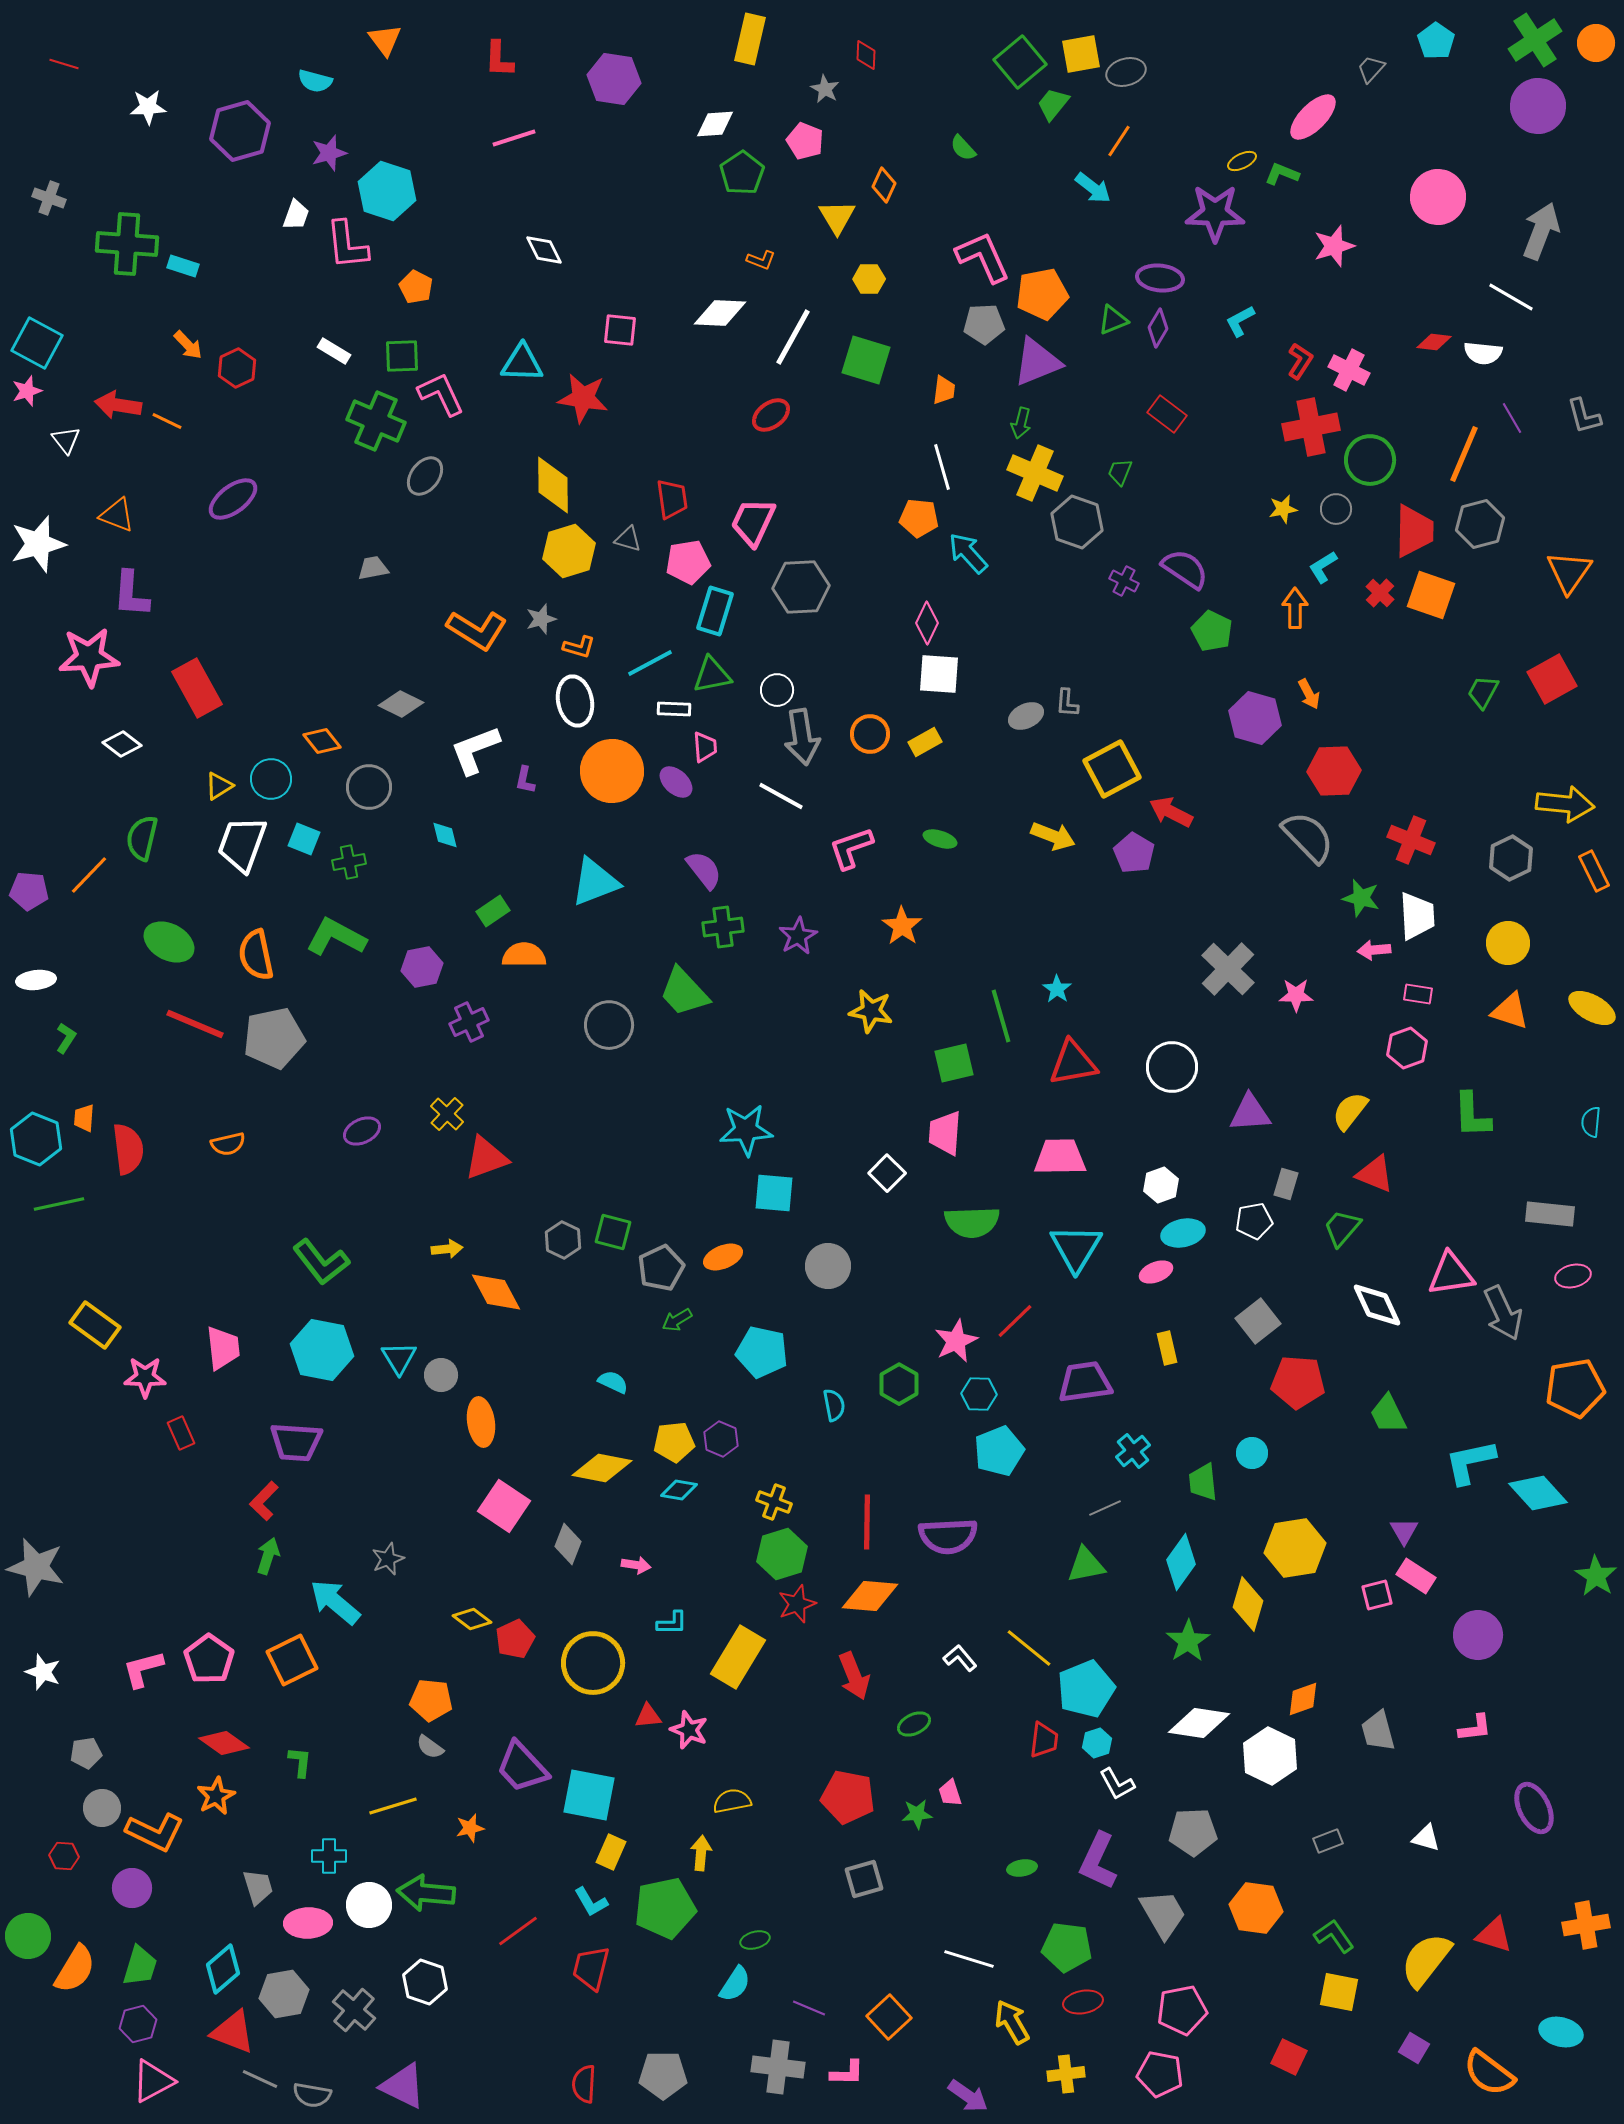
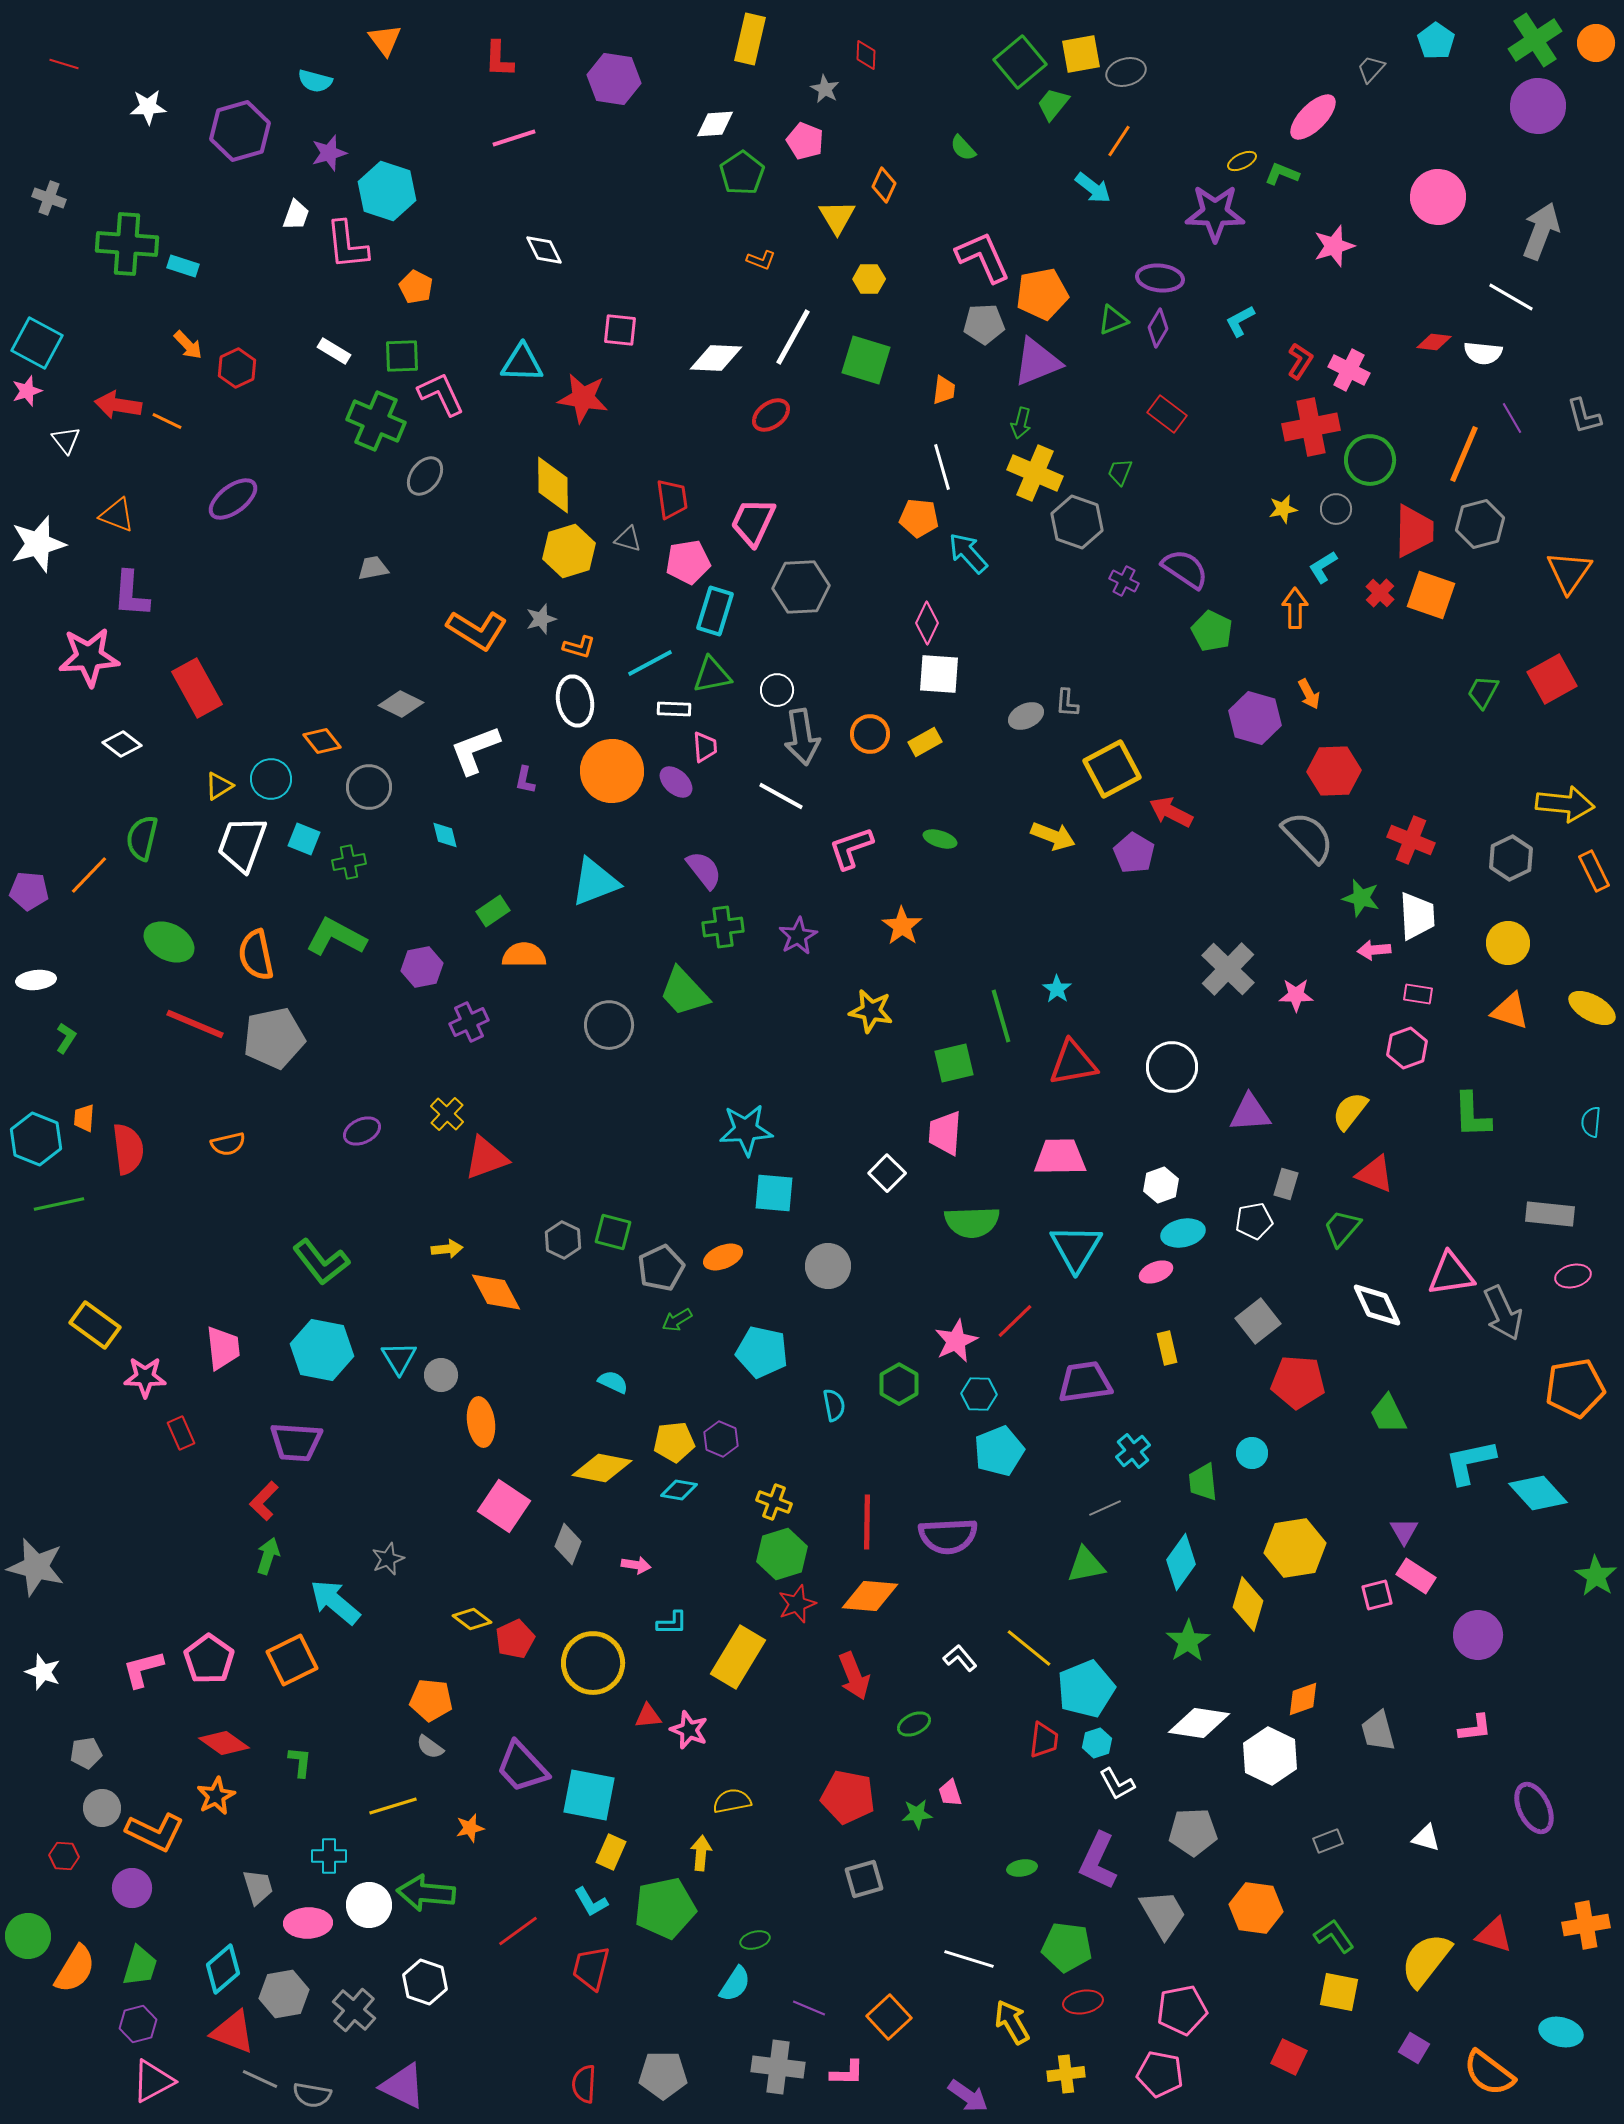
white diamond at (720, 313): moved 4 px left, 45 px down
